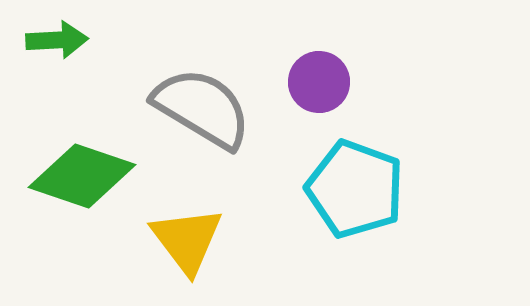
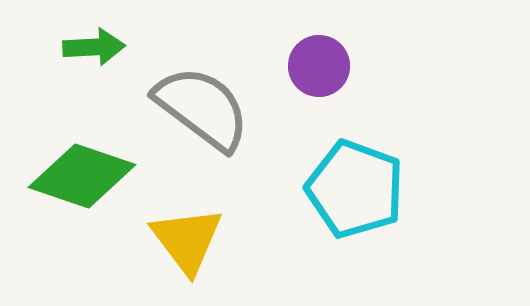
green arrow: moved 37 px right, 7 px down
purple circle: moved 16 px up
gray semicircle: rotated 6 degrees clockwise
